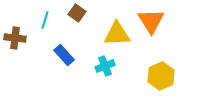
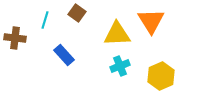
cyan cross: moved 15 px right
